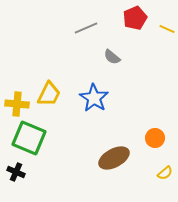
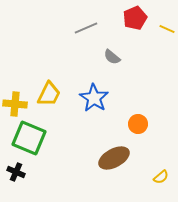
yellow cross: moved 2 px left
orange circle: moved 17 px left, 14 px up
yellow semicircle: moved 4 px left, 4 px down
